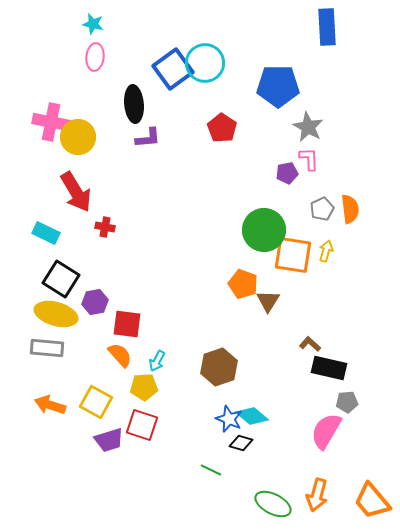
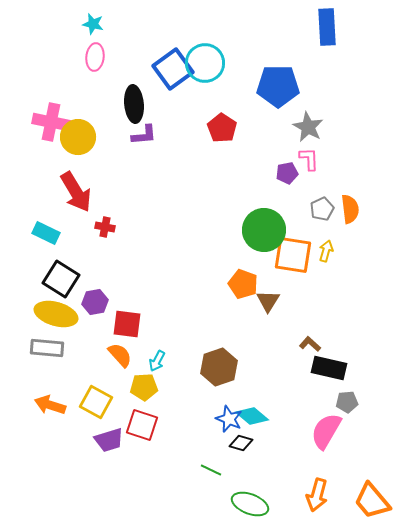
purple L-shape at (148, 138): moved 4 px left, 3 px up
green ellipse at (273, 504): moved 23 px left; rotated 6 degrees counterclockwise
